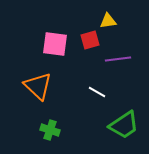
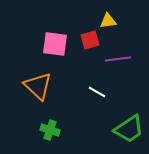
green trapezoid: moved 5 px right, 4 px down
